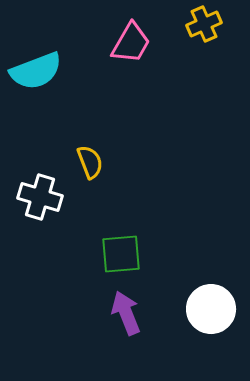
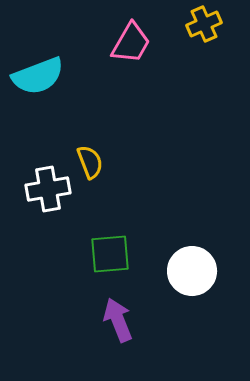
cyan semicircle: moved 2 px right, 5 px down
white cross: moved 8 px right, 8 px up; rotated 27 degrees counterclockwise
green square: moved 11 px left
white circle: moved 19 px left, 38 px up
purple arrow: moved 8 px left, 7 px down
